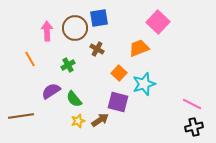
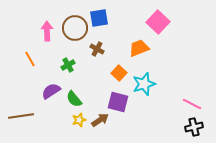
yellow star: moved 1 px right, 1 px up
